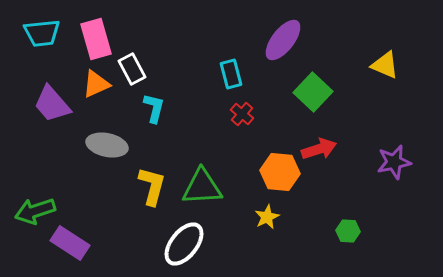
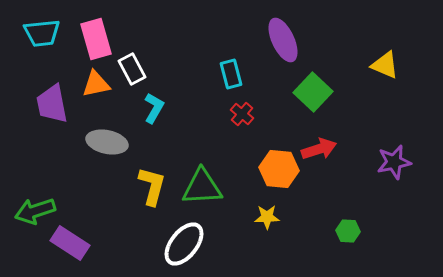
purple ellipse: rotated 63 degrees counterclockwise
orange triangle: rotated 12 degrees clockwise
purple trapezoid: rotated 30 degrees clockwise
cyan L-shape: rotated 16 degrees clockwise
gray ellipse: moved 3 px up
orange hexagon: moved 1 px left, 3 px up
yellow star: rotated 25 degrees clockwise
